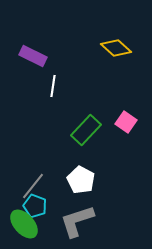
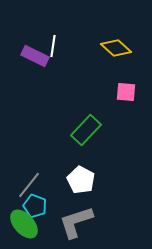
purple rectangle: moved 2 px right
white line: moved 40 px up
pink square: moved 30 px up; rotated 30 degrees counterclockwise
gray line: moved 4 px left, 1 px up
gray L-shape: moved 1 px left, 1 px down
